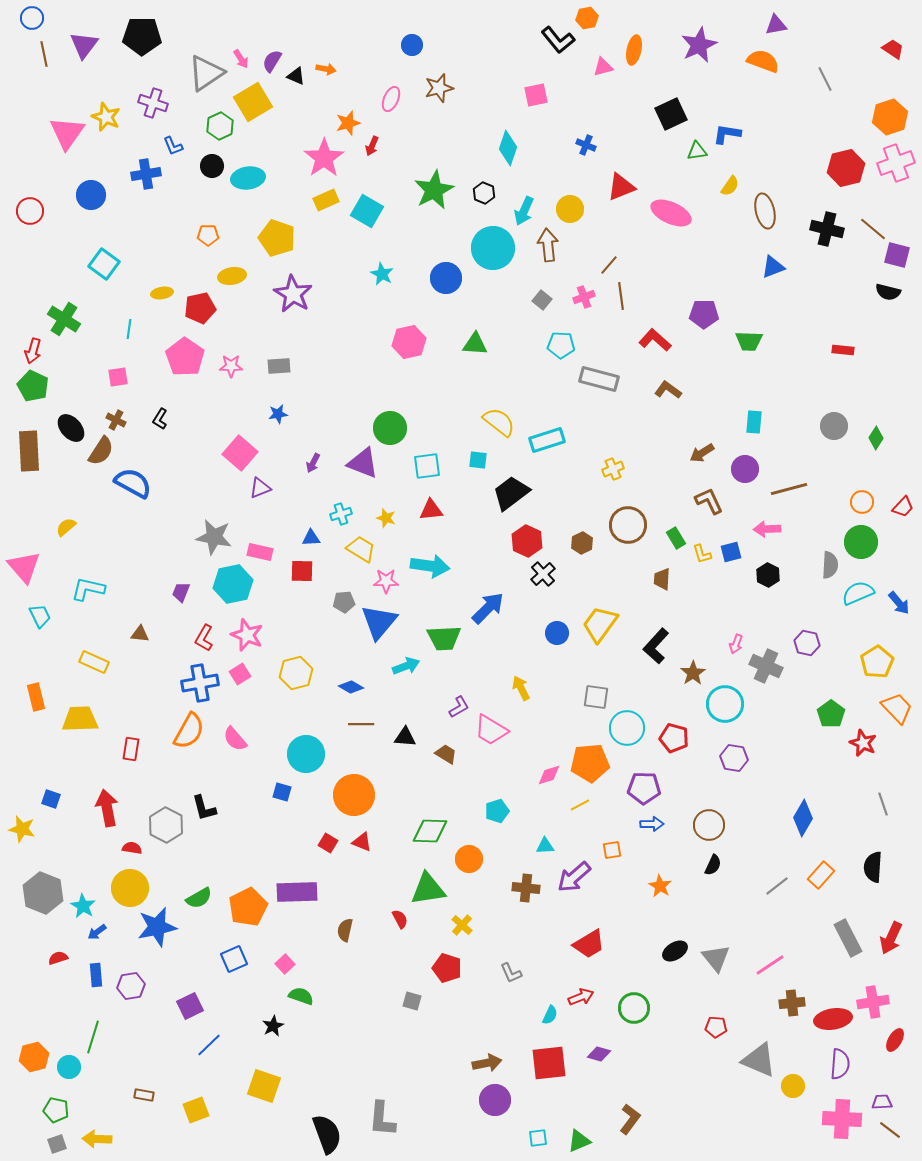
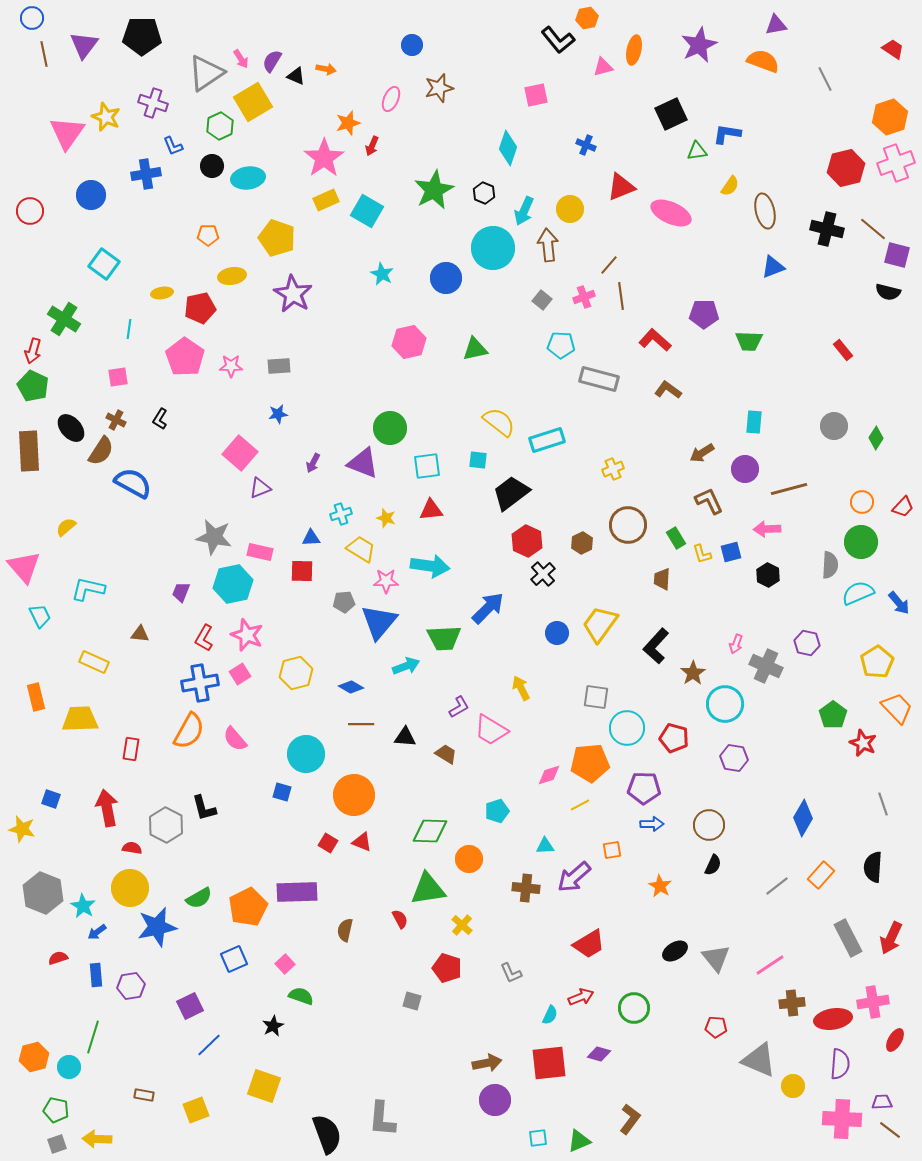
green triangle at (475, 344): moved 5 px down; rotated 16 degrees counterclockwise
red rectangle at (843, 350): rotated 45 degrees clockwise
green pentagon at (831, 714): moved 2 px right, 1 px down
